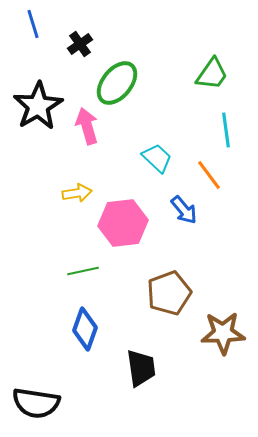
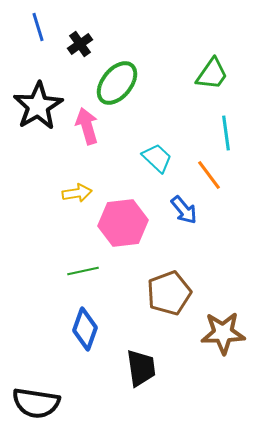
blue line: moved 5 px right, 3 px down
cyan line: moved 3 px down
